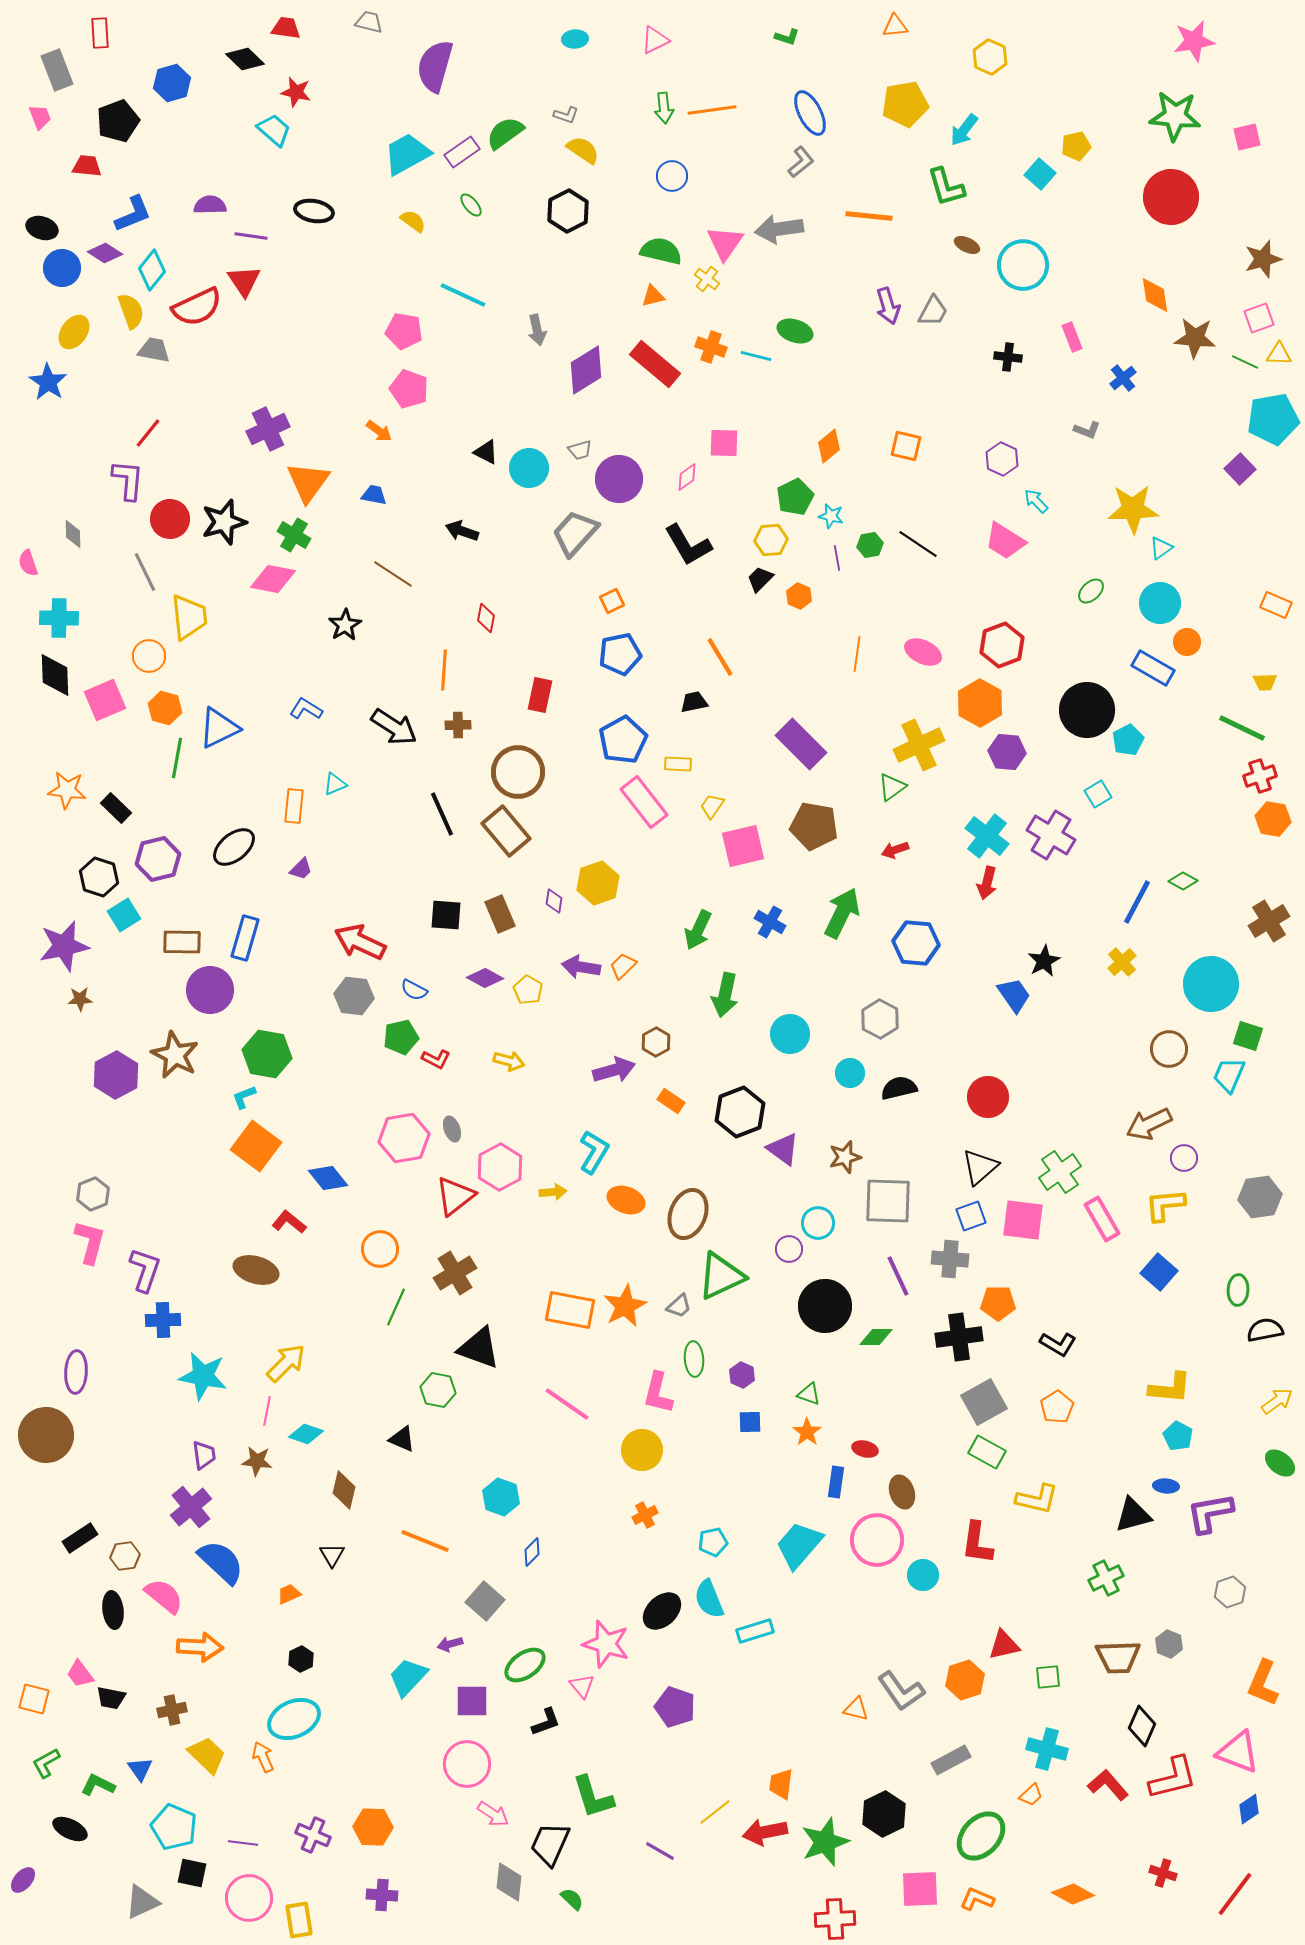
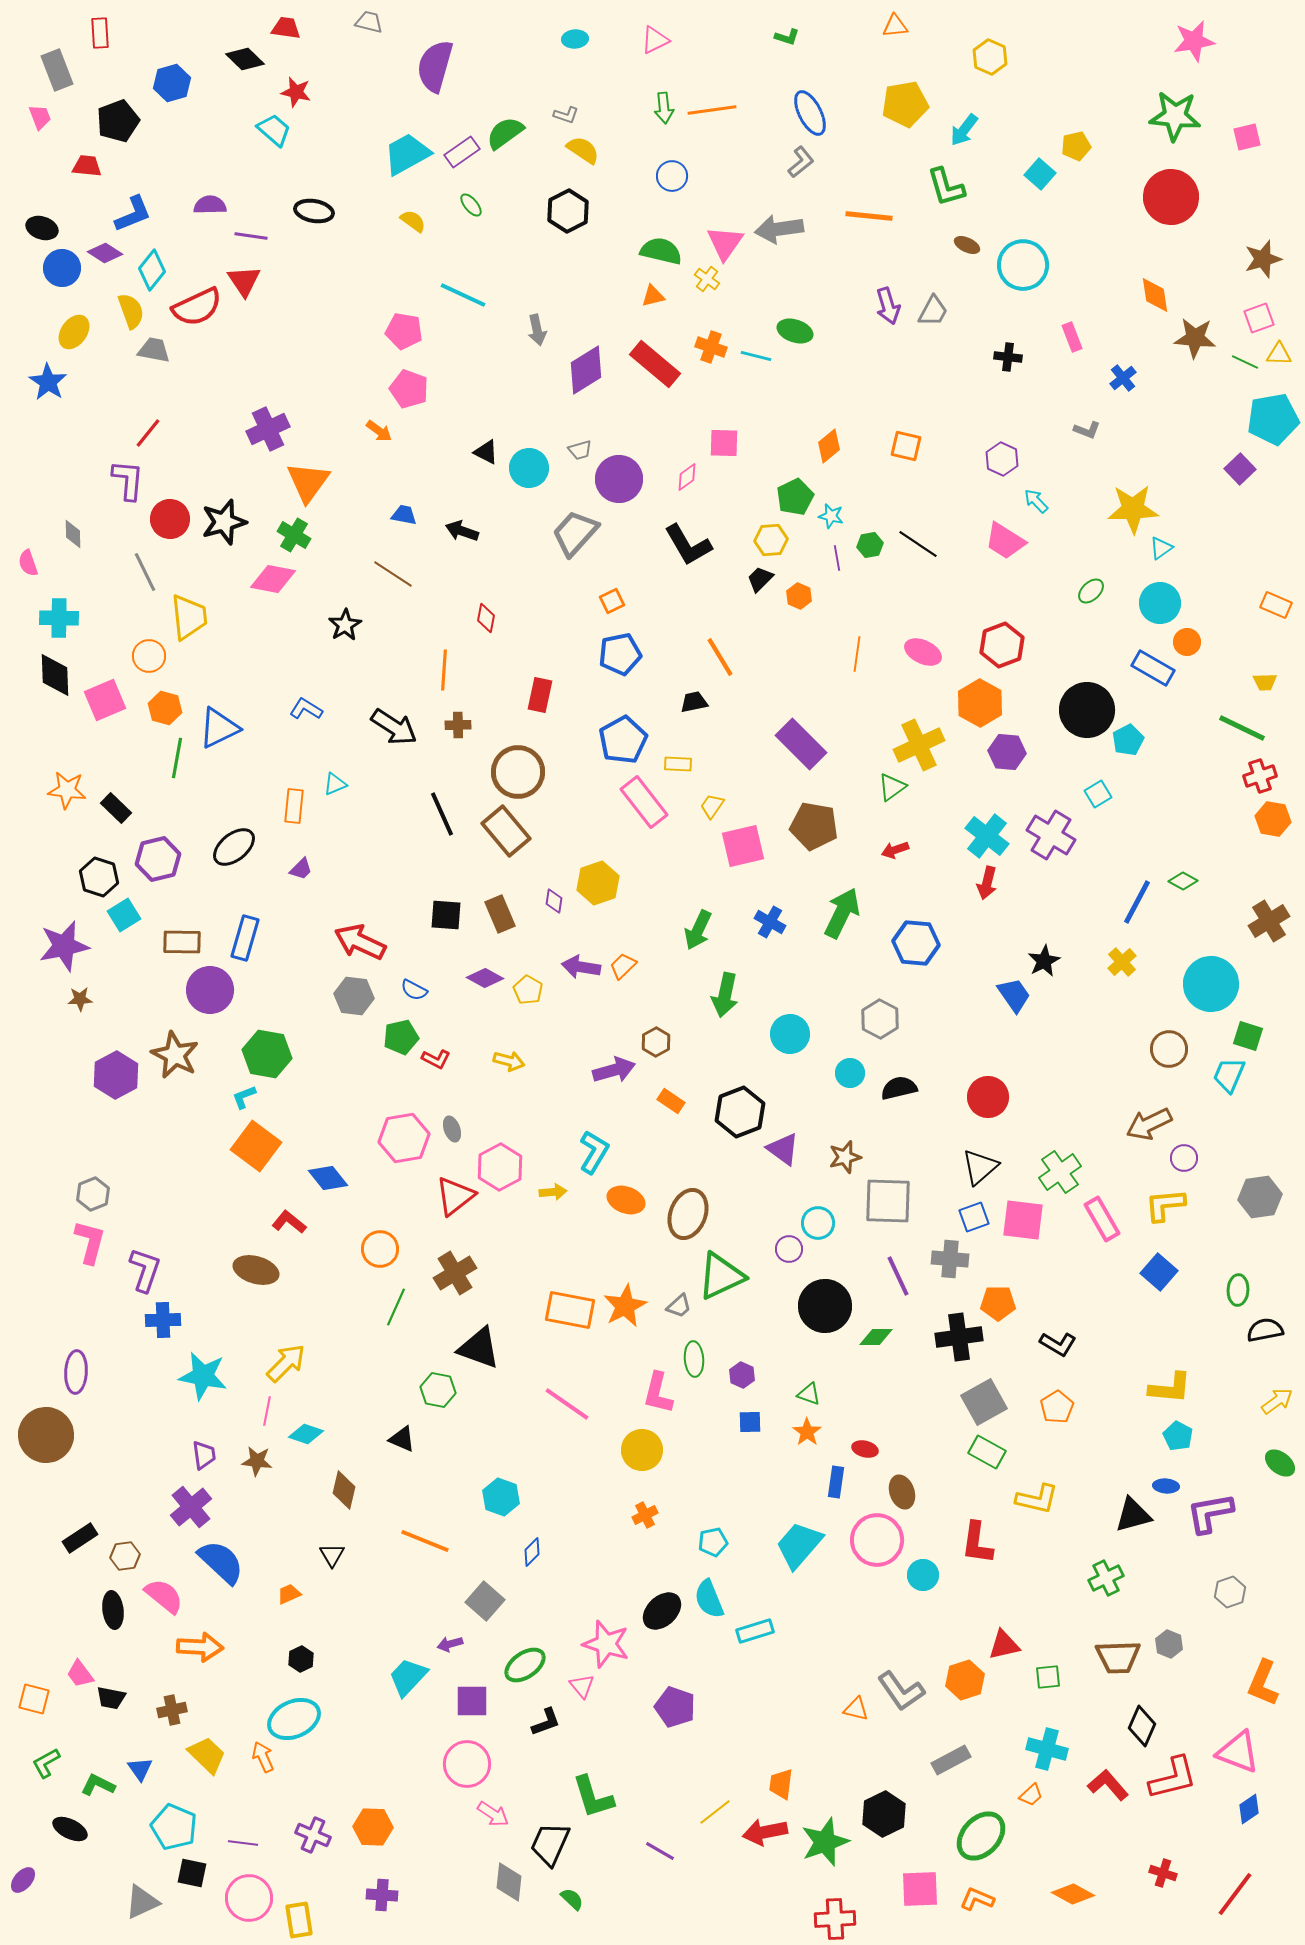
blue trapezoid at (374, 495): moved 30 px right, 20 px down
blue square at (971, 1216): moved 3 px right, 1 px down
